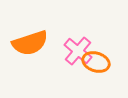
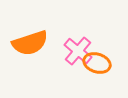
orange ellipse: moved 1 px right, 1 px down
